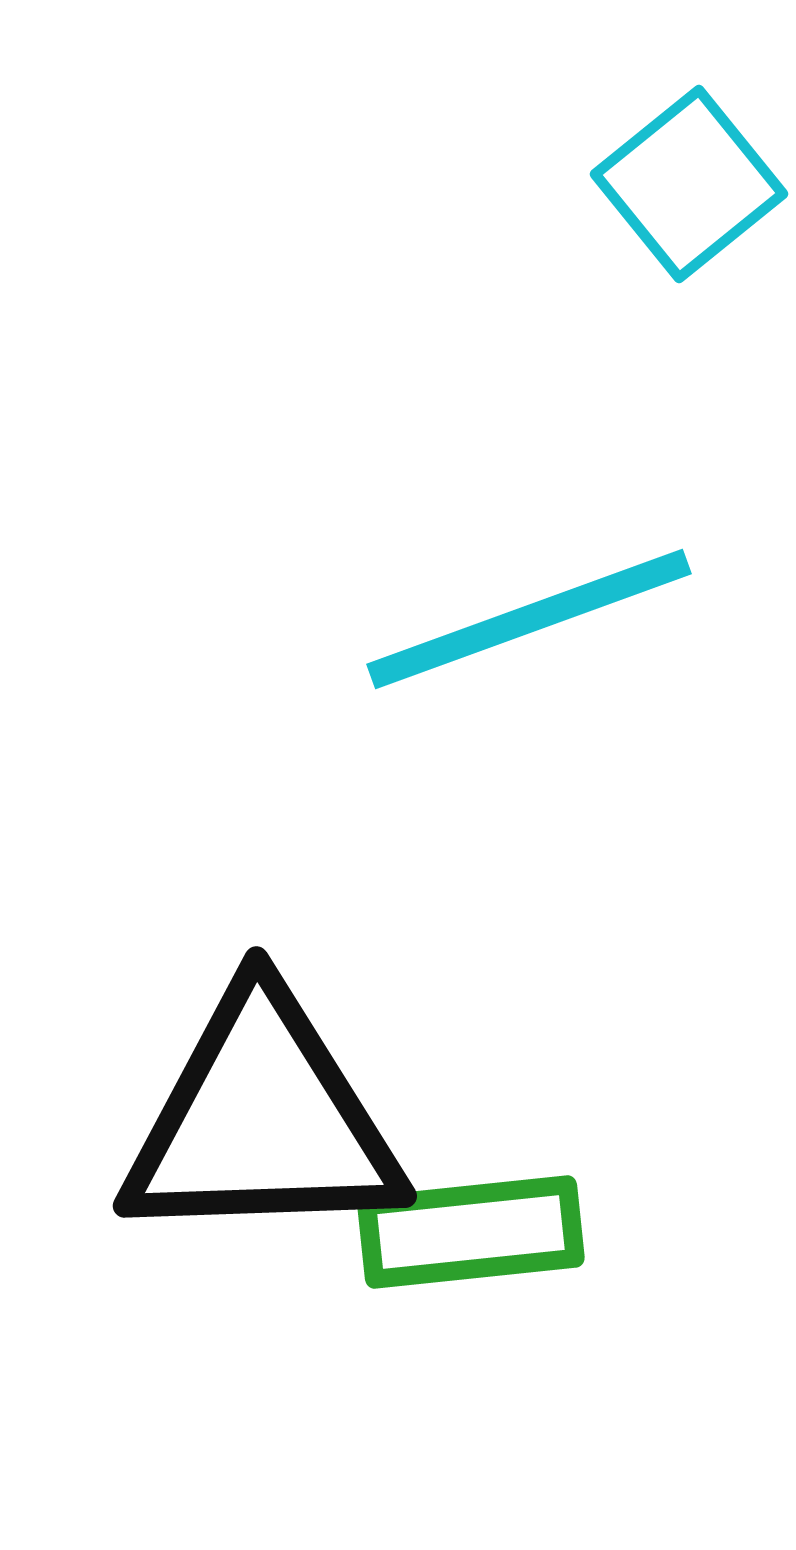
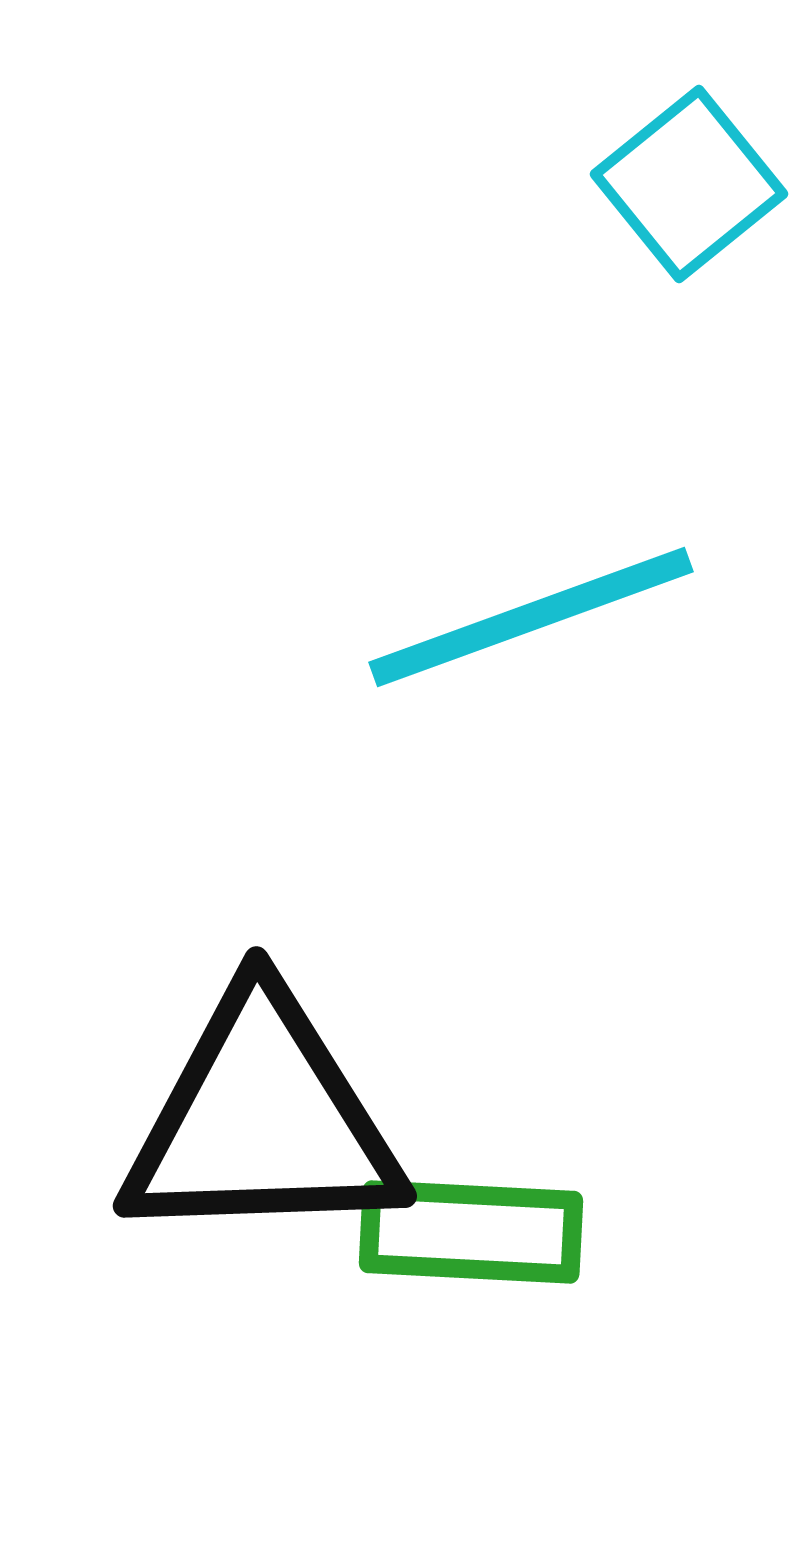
cyan line: moved 2 px right, 2 px up
green rectangle: rotated 9 degrees clockwise
